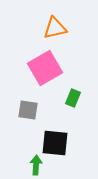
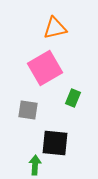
green arrow: moved 1 px left
